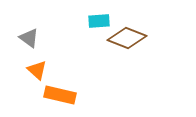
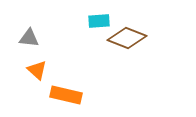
gray triangle: rotated 30 degrees counterclockwise
orange rectangle: moved 6 px right
